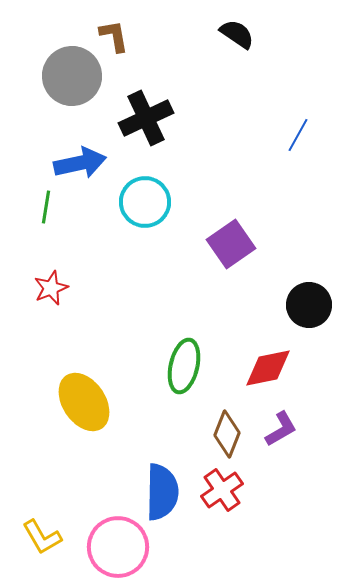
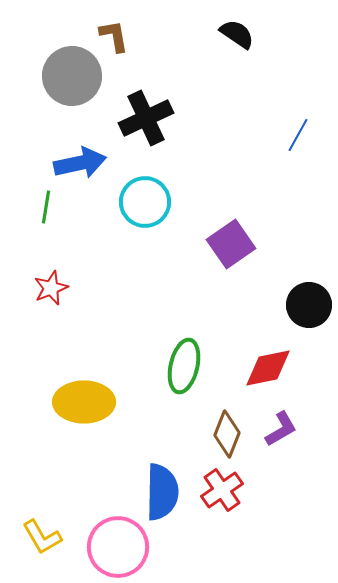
yellow ellipse: rotated 56 degrees counterclockwise
